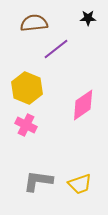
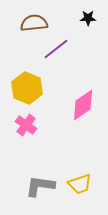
pink cross: rotated 10 degrees clockwise
gray L-shape: moved 2 px right, 5 px down
